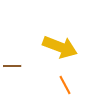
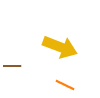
orange line: rotated 36 degrees counterclockwise
